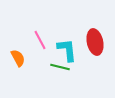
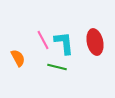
pink line: moved 3 px right
cyan L-shape: moved 3 px left, 7 px up
green line: moved 3 px left
